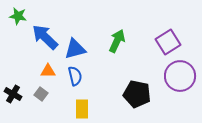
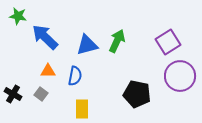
blue triangle: moved 12 px right, 4 px up
blue semicircle: rotated 24 degrees clockwise
